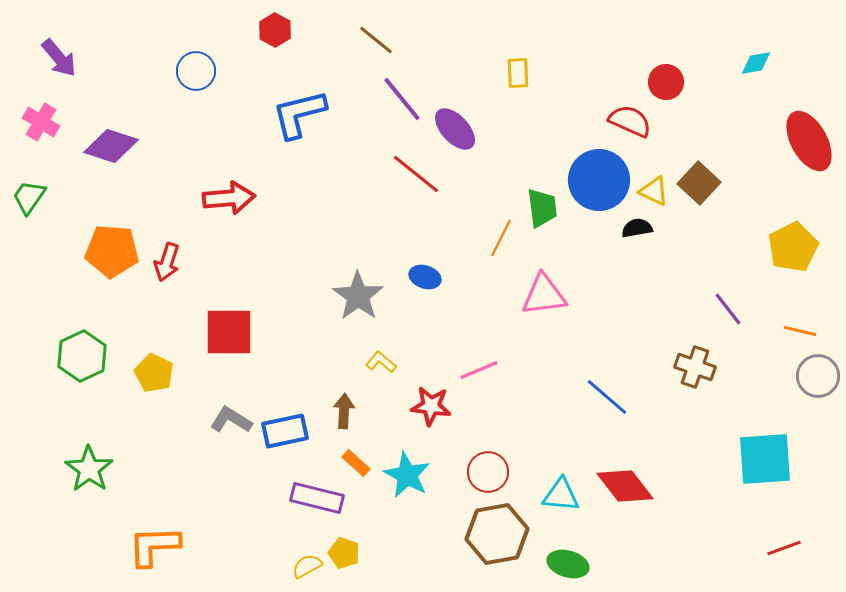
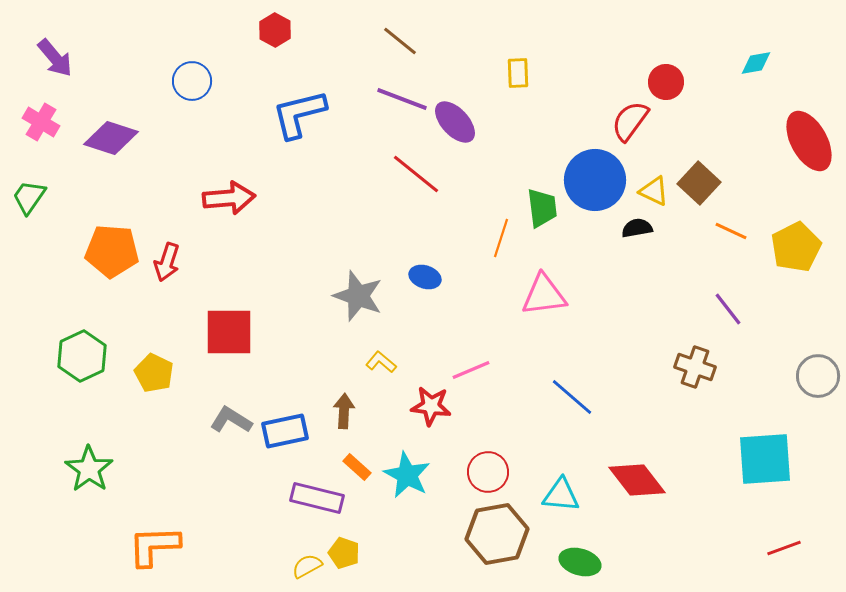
brown line at (376, 40): moved 24 px right, 1 px down
purple arrow at (59, 58): moved 4 px left
blue circle at (196, 71): moved 4 px left, 10 px down
purple line at (402, 99): rotated 30 degrees counterclockwise
red semicircle at (630, 121): rotated 78 degrees counterclockwise
purple ellipse at (455, 129): moved 7 px up
purple diamond at (111, 146): moved 8 px up
blue circle at (599, 180): moved 4 px left
orange line at (501, 238): rotated 9 degrees counterclockwise
yellow pentagon at (793, 247): moved 3 px right
gray star at (358, 296): rotated 15 degrees counterclockwise
orange line at (800, 331): moved 69 px left, 100 px up; rotated 12 degrees clockwise
pink line at (479, 370): moved 8 px left
blue line at (607, 397): moved 35 px left
orange rectangle at (356, 463): moved 1 px right, 4 px down
red diamond at (625, 486): moved 12 px right, 6 px up
green ellipse at (568, 564): moved 12 px right, 2 px up
